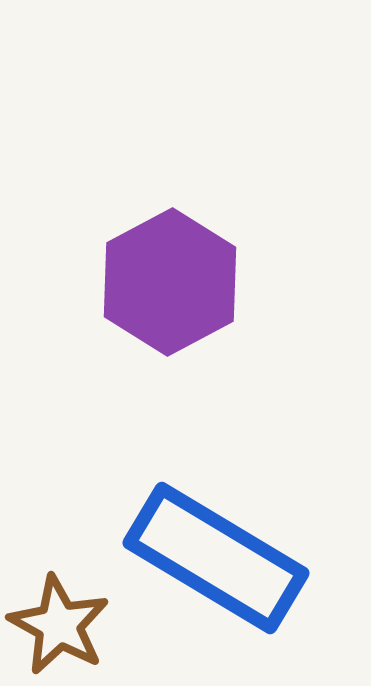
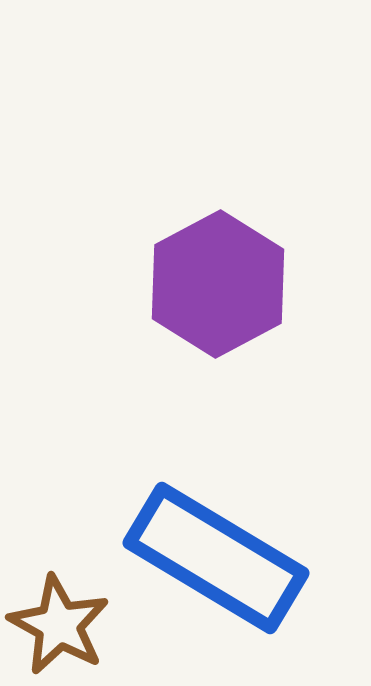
purple hexagon: moved 48 px right, 2 px down
